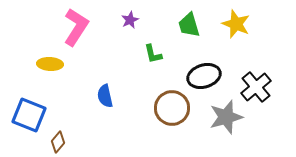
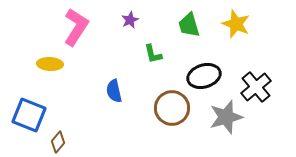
blue semicircle: moved 9 px right, 5 px up
